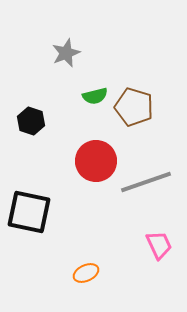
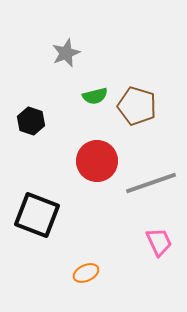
brown pentagon: moved 3 px right, 1 px up
red circle: moved 1 px right
gray line: moved 5 px right, 1 px down
black square: moved 8 px right, 3 px down; rotated 9 degrees clockwise
pink trapezoid: moved 3 px up
